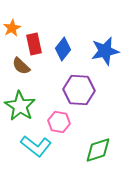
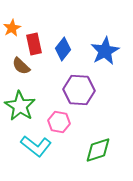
blue star: rotated 16 degrees counterclockwise
